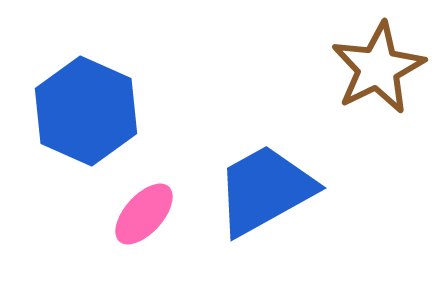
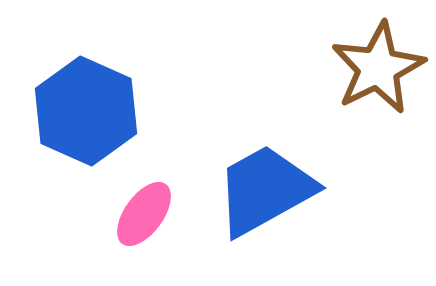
pink ellipse: rotated 6 degrees counterclockwise
